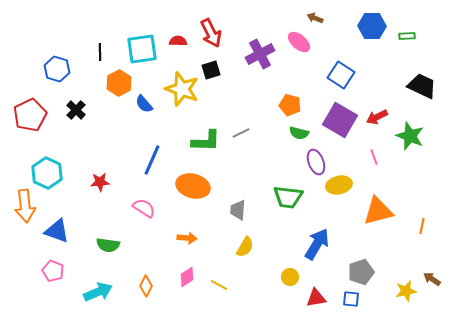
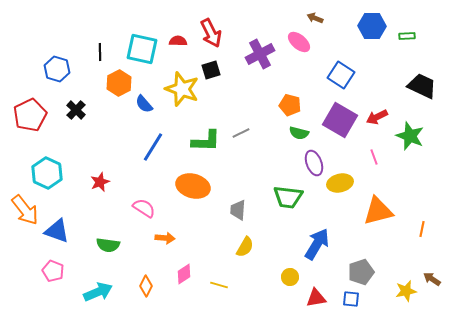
cyan square at (142, 49): rotated 20 degrees clockwise
blue line at (152, 160): moved 1 px right, 13 px up; rotated 8 degrees clockwise
purple ellipse at (316, 162): moved 2 px left, 1 px down
red star at (100, 182): rotated 18 degrees counterclockwise
yellow ellipse at (339, 185): moved 1 px right, 2 px up
orange arrow at (25, 206): moved 4 px down; rotated 32 degrees counterclockwise
orange line at (422, 226): moved 3 px down
orange arrow at (187, 238): moved 22 px left
pink diamond at (187, 277): moved 3 px left, 3 px up
yellow line at (219, 285): rotated 12 degrees counterclockwise
